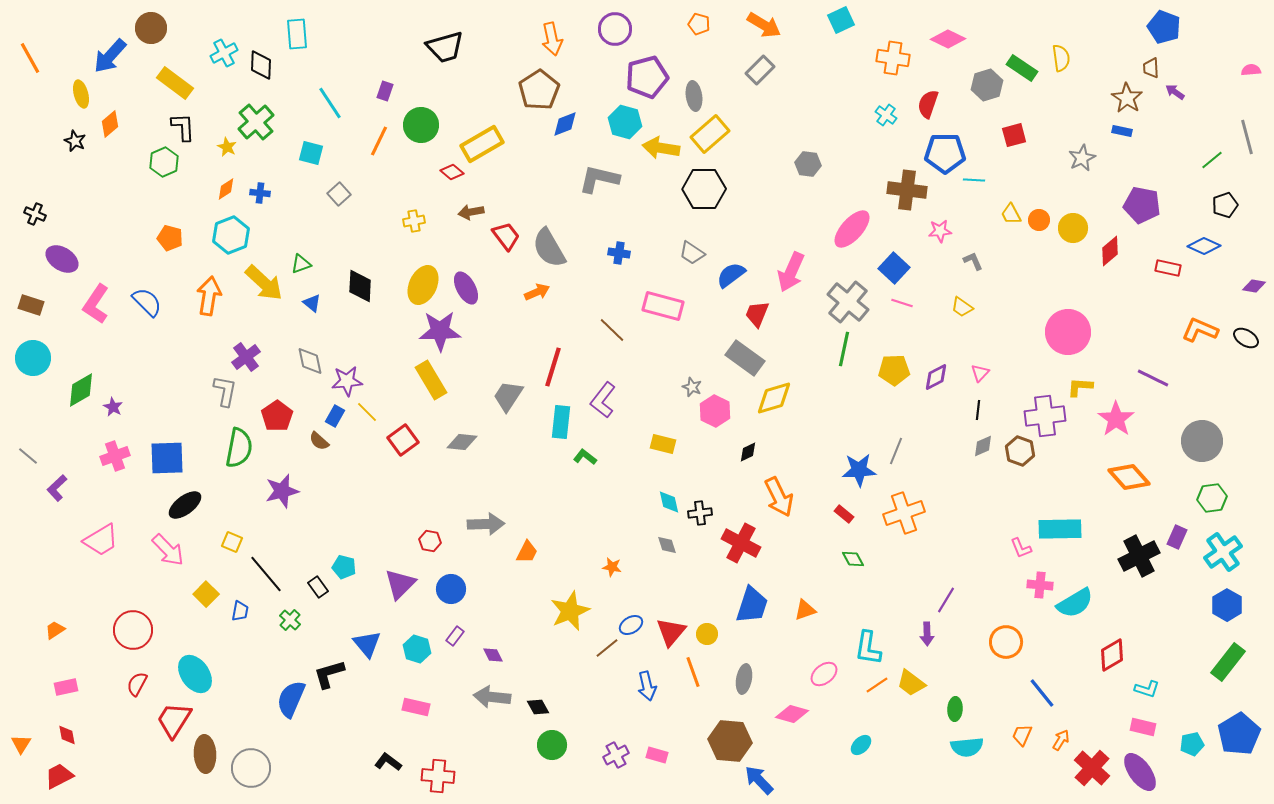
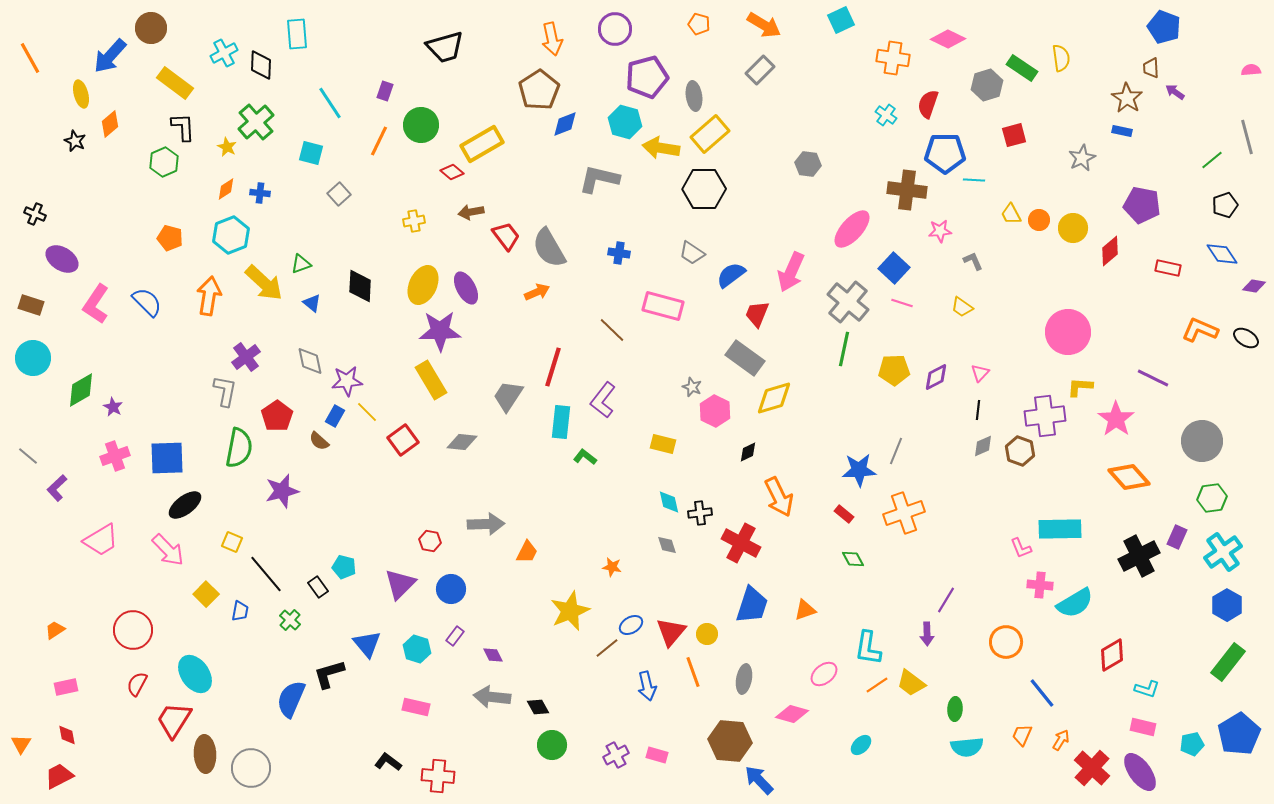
blue diamond at (1204, 246): moved 18 px right, 8 px down; rotated 32 degrees clockwise
